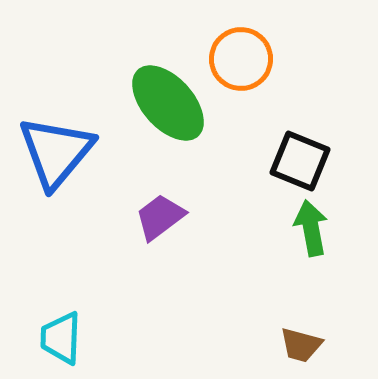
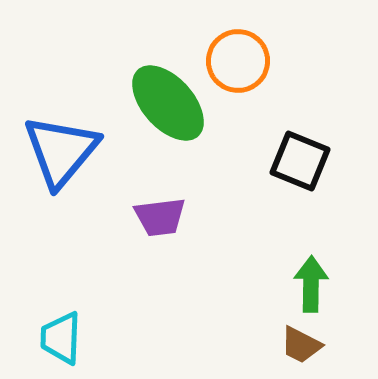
orange circle: moved 3 px left, 2 px down
blue triangle: moved 5 px right, 1 px up
purple trapezoid: rotated 150 degrees counterclockwise
green arrow: moved 56 px down; rotated 12 degrees clockwise
brown trapezoid: rotated 12 degrees clockwise
